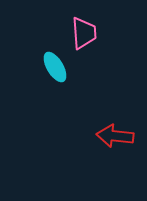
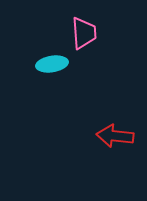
cyan ellipse: moved 3 px left, 3 px up; rotated 68 degrees counterclockwise
